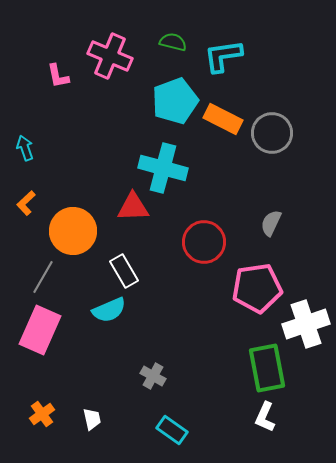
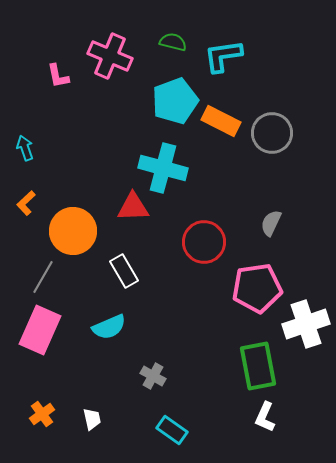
orange rectangle: moved 2 px left, 2 px down
cyan semicircle: moved 17 px down
green rectangle: moved 9 px left, 2 px up
